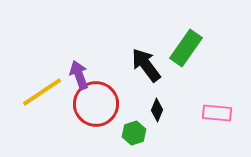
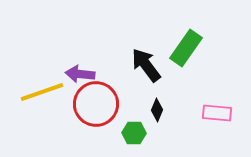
purple arrow: moved 1 px right, 1 px up; rotated 64 degrees counterclockwise
yellow line: rotated 15 degrees clockwise
green hexagon: rotated 20 degrees clockwise
